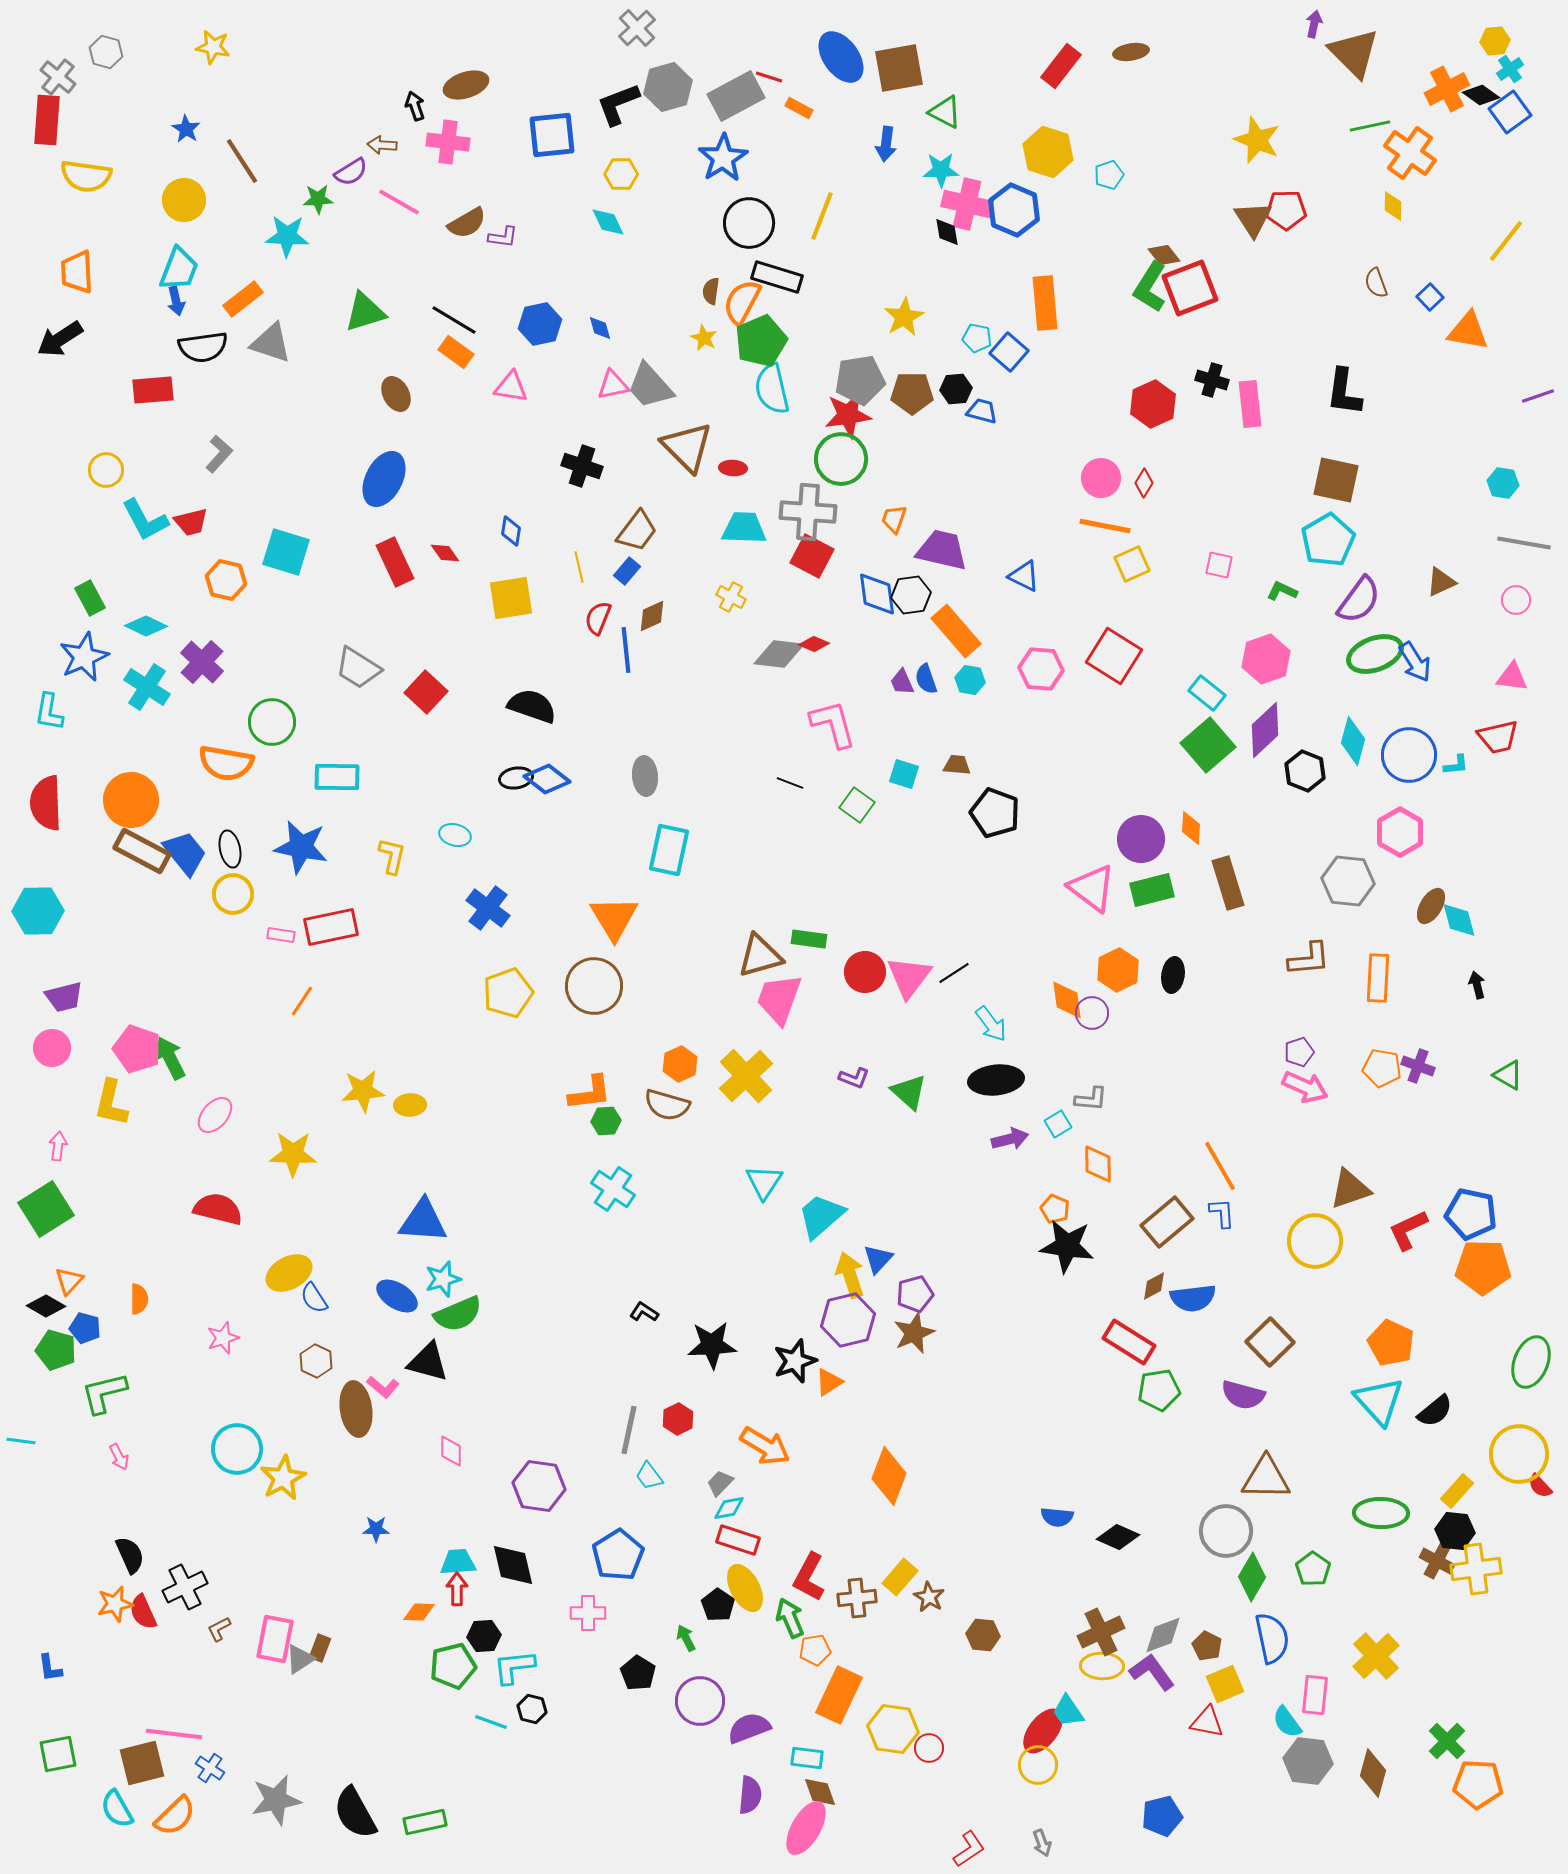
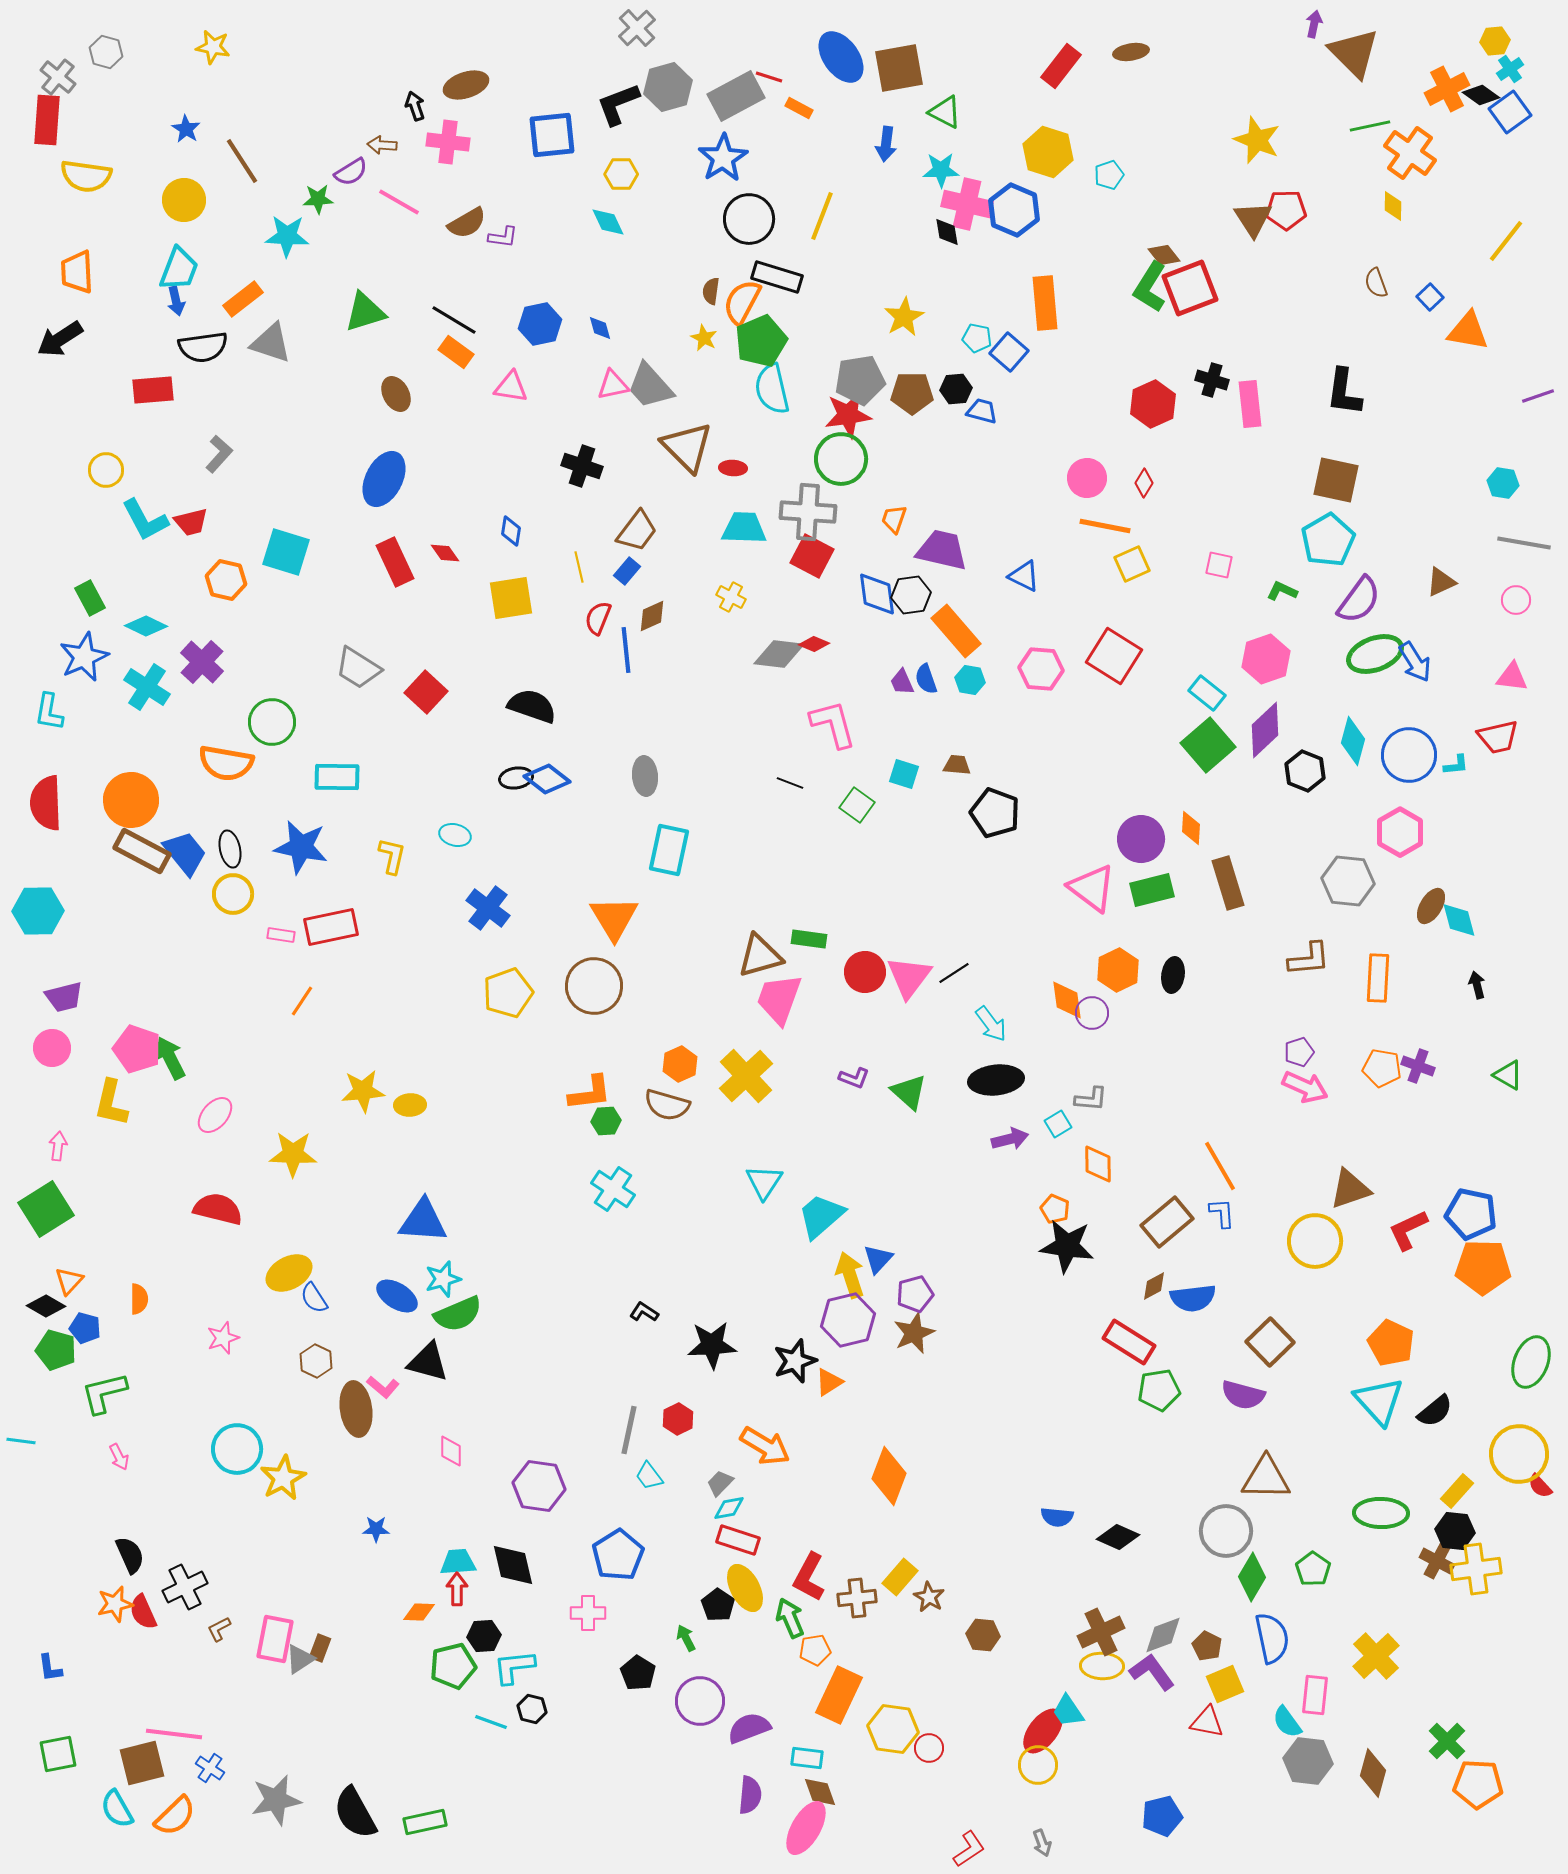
black circle at (749, 223): moved 4 px up
pink circle at (1101, 478): moved 14 px left
